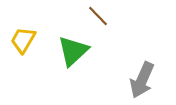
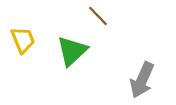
yellow trapezoid: rotated 128 degrees clockwise
green triangle: moved 1 px left
